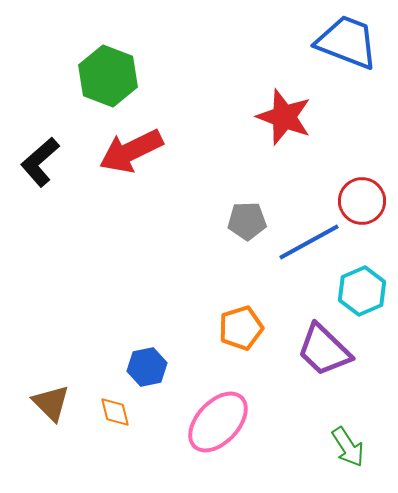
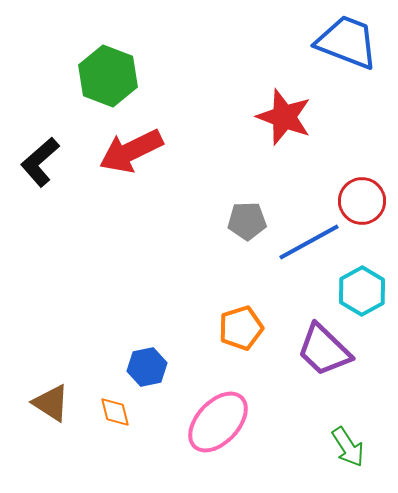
cyan hexagon: rotated 6 degrees counterclockwise
brown triangle: rotated 12 degrees counterclockwise
